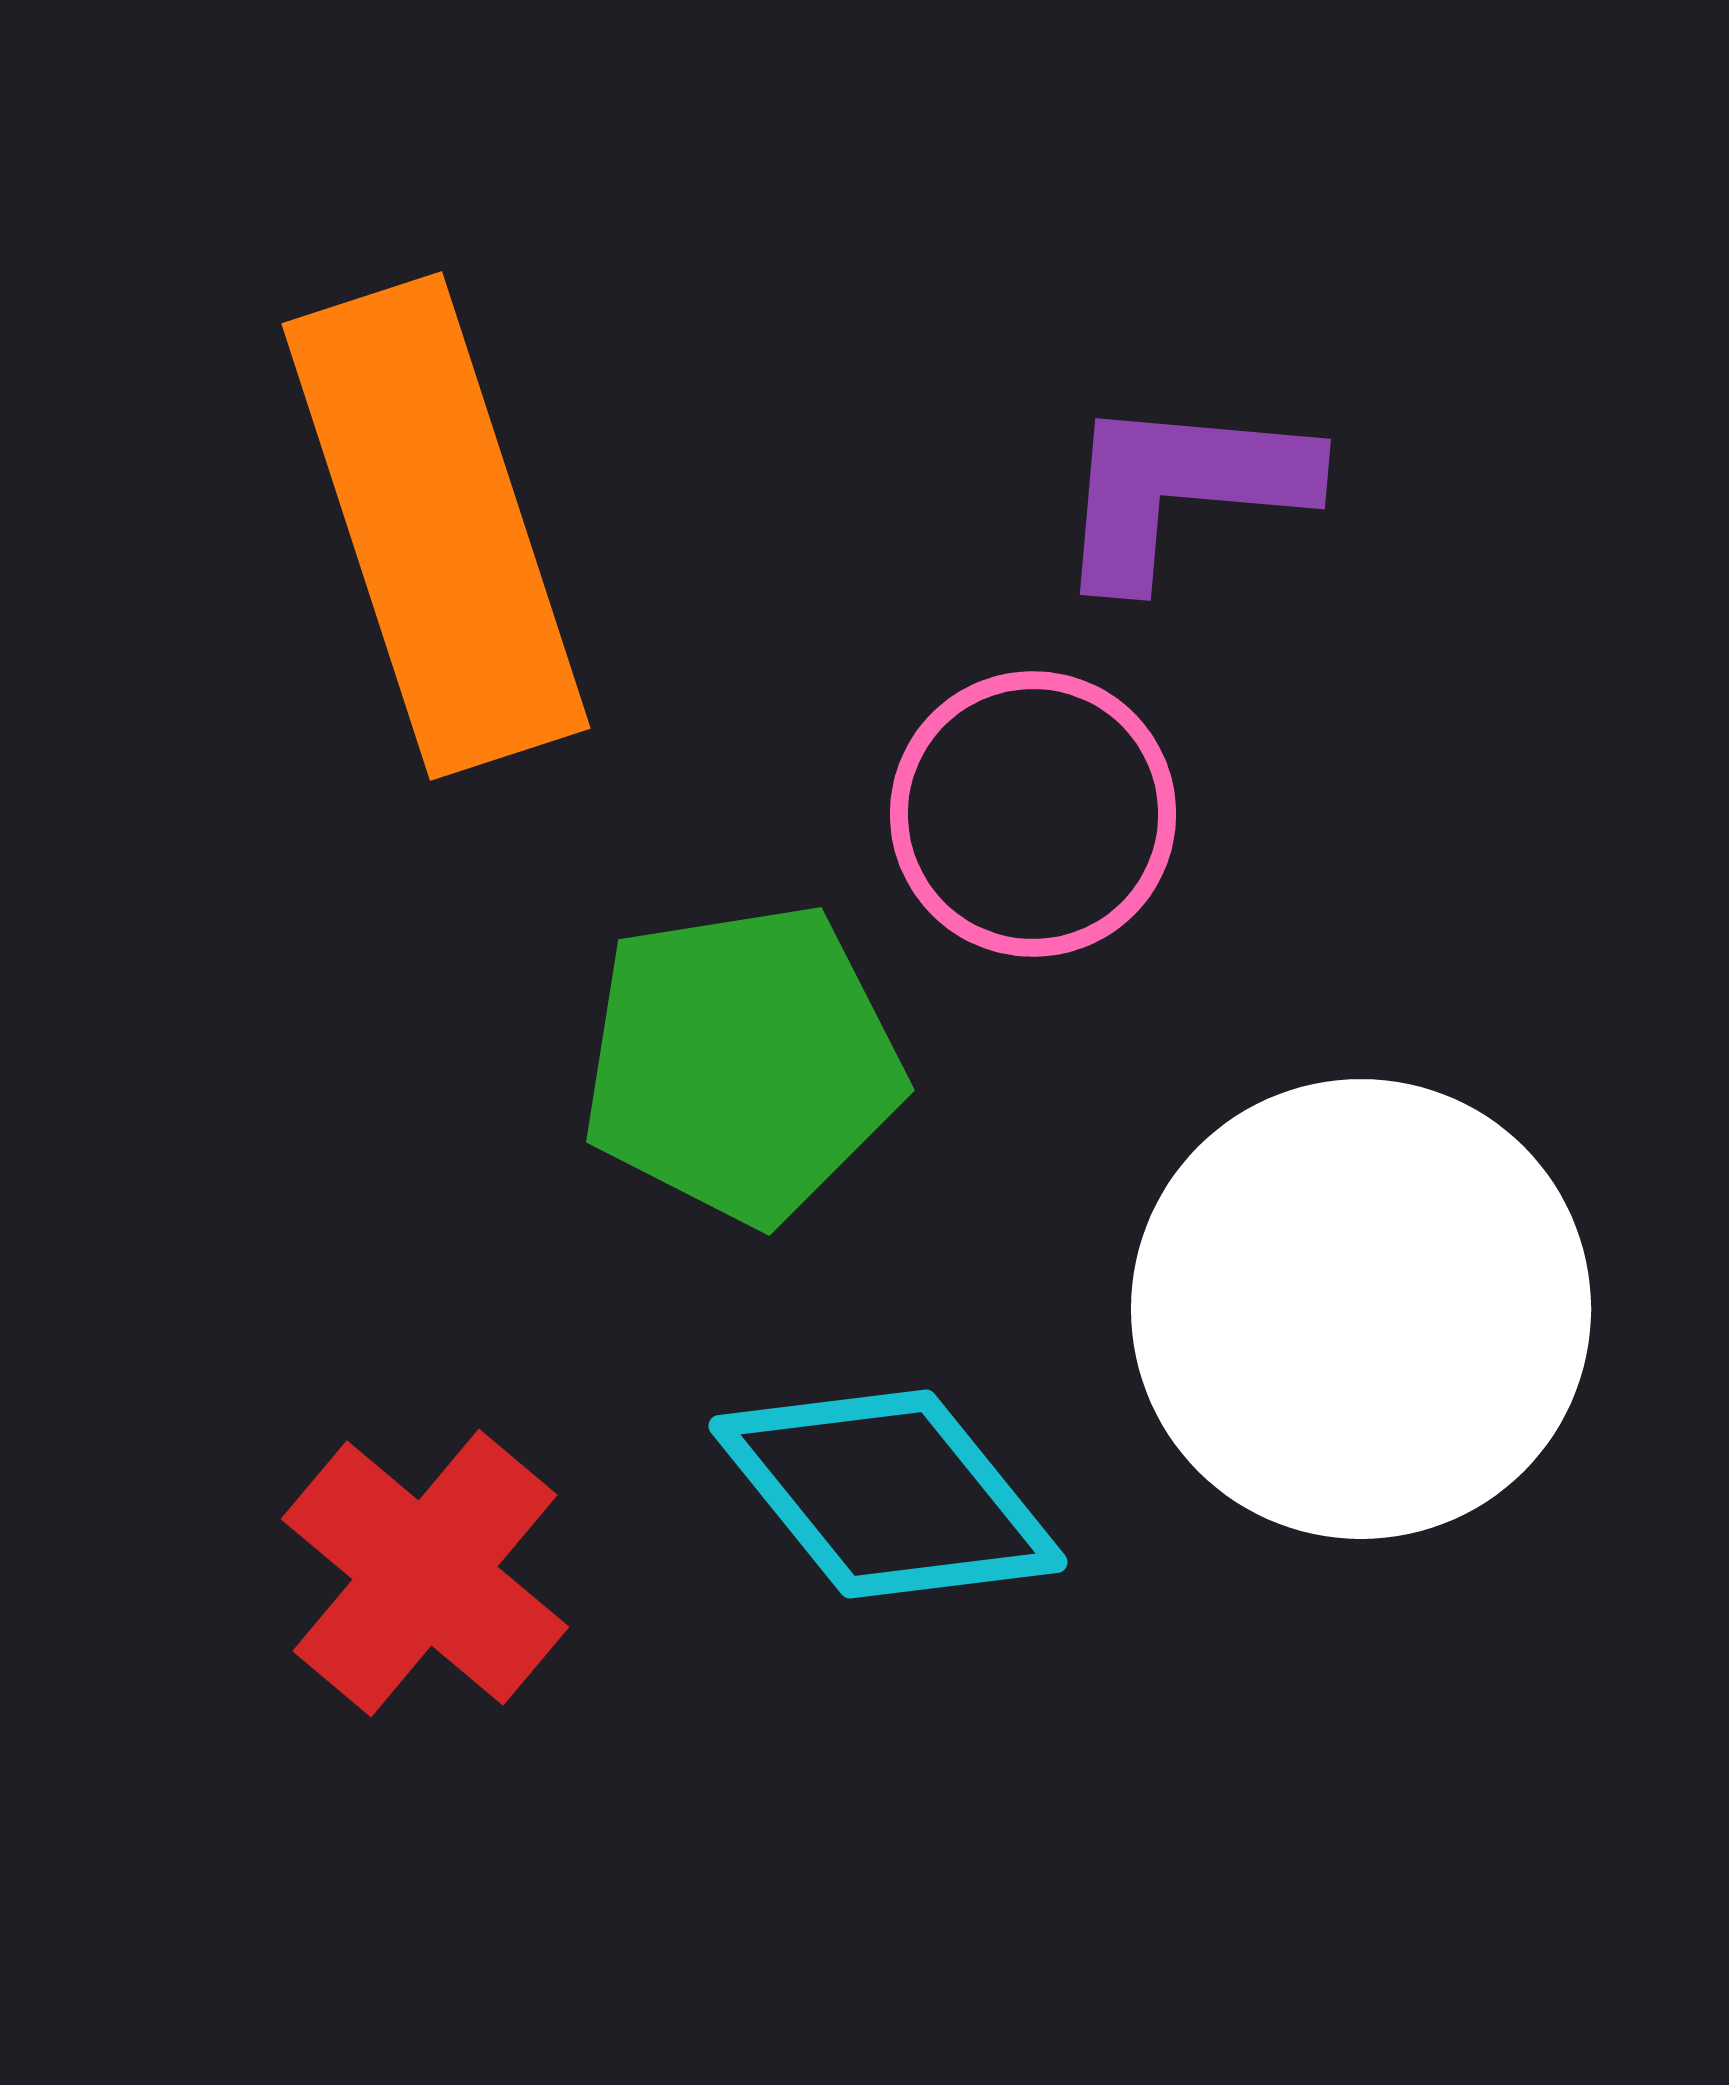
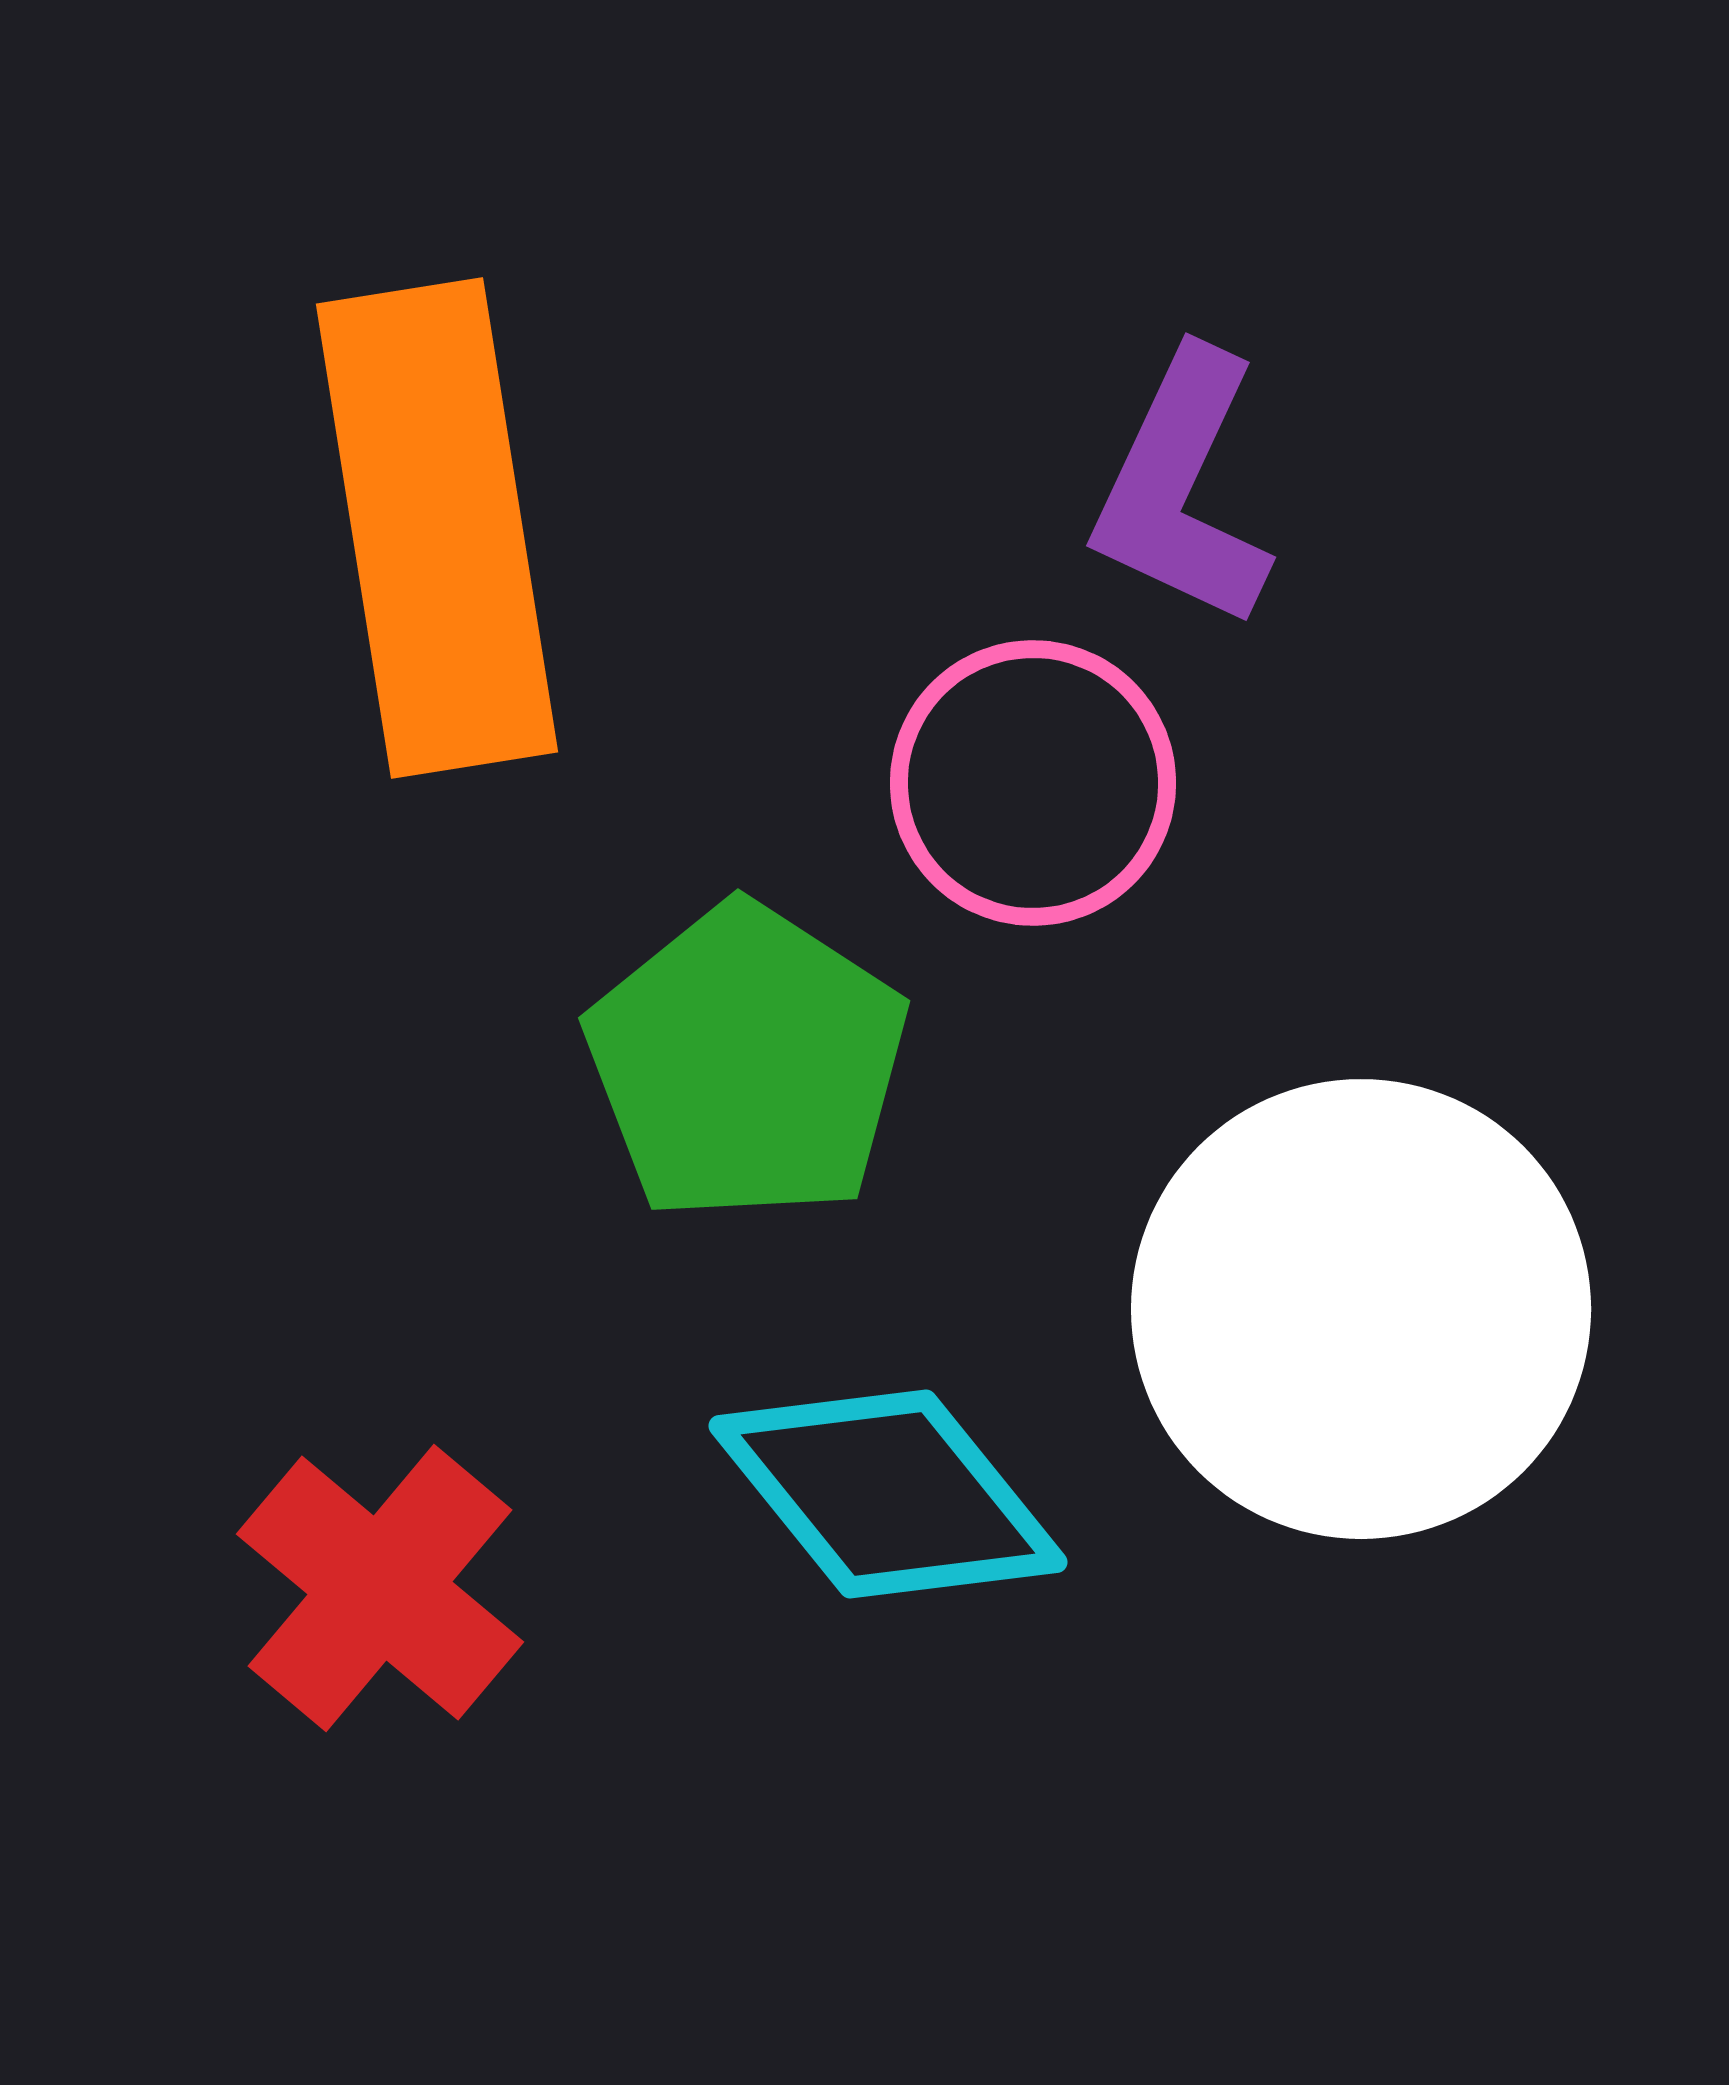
purple L-shape: rotated 70 degrees counterclockwise
orange rectangle: moved 1 px right, 2 px down; rotated 9 degrees clockwise
pink circle: moved 31 px up
green pentagon: moved 5 px right; rotated 30 degrees counterclockwise
red cross: moved 45 px left, 15 px down
